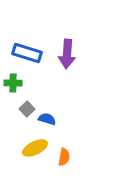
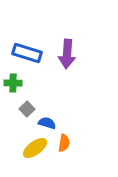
blue semicircle: moved 4 px down
yellow ellipse: rotated 10 degrees counterclockwise
orange semicircle: moved 14 px up
